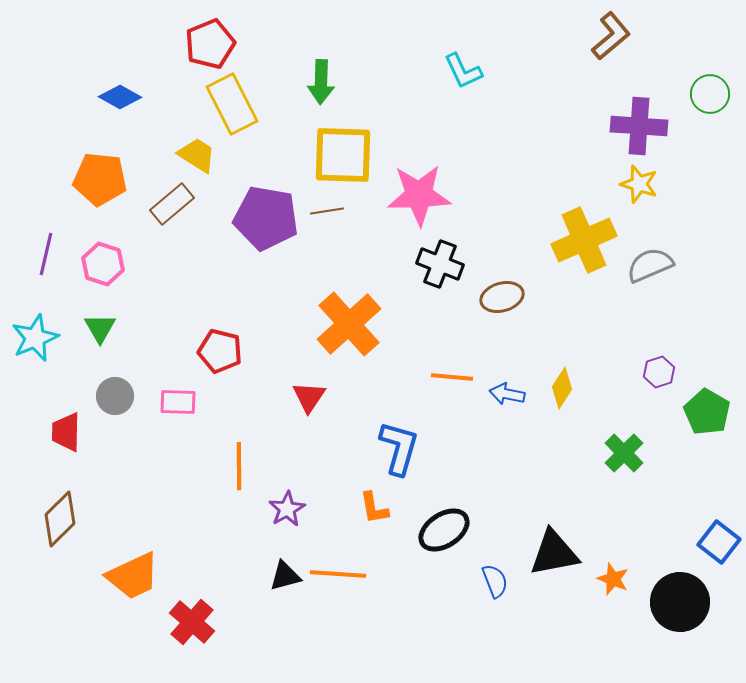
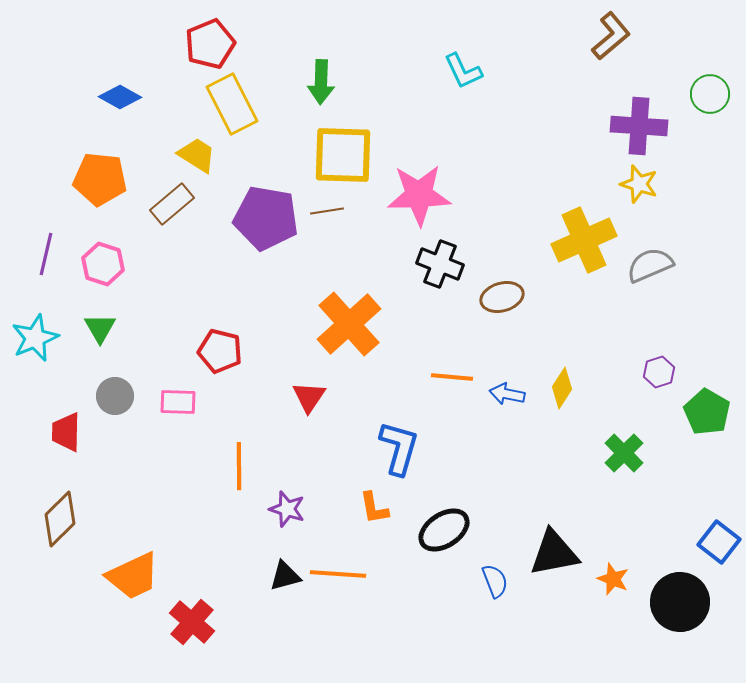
purple star at (287, 509): rotated 24 degrees counterclockwise
